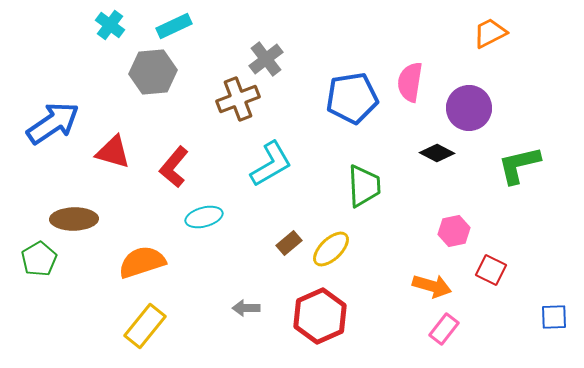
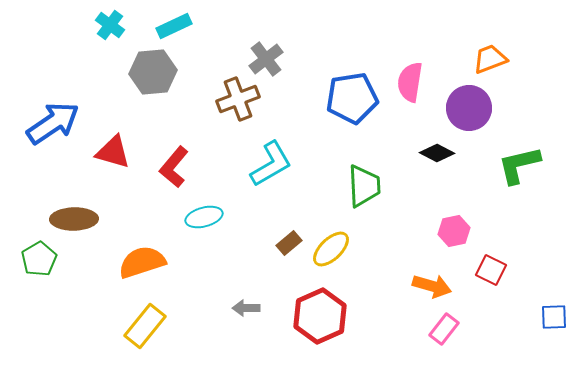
orange trapezoid: moved 26 px down; rotated 6 degrees clockwise
